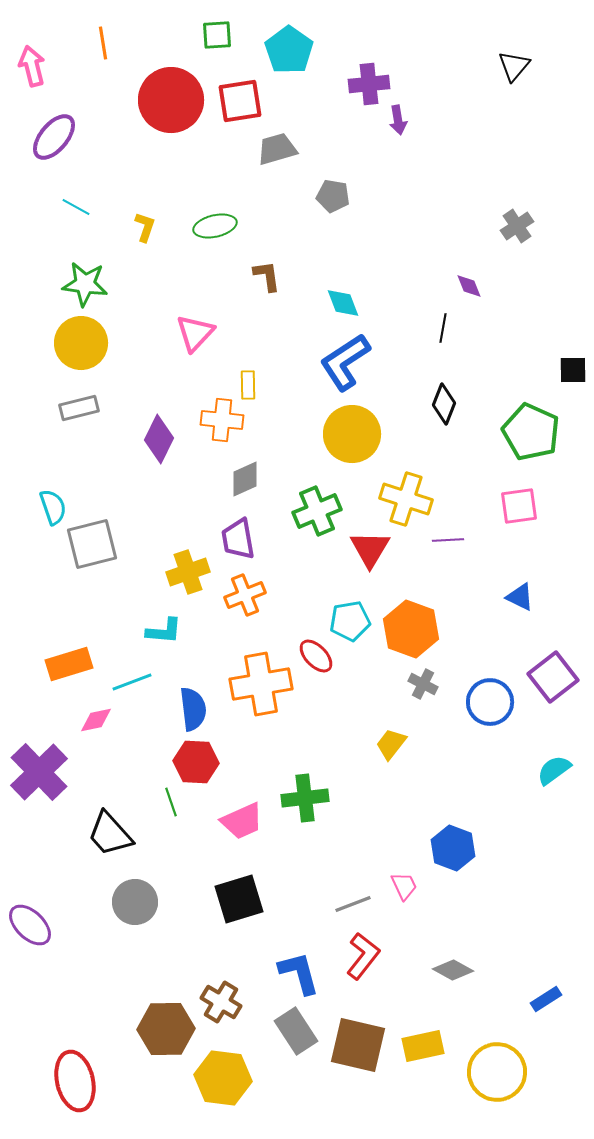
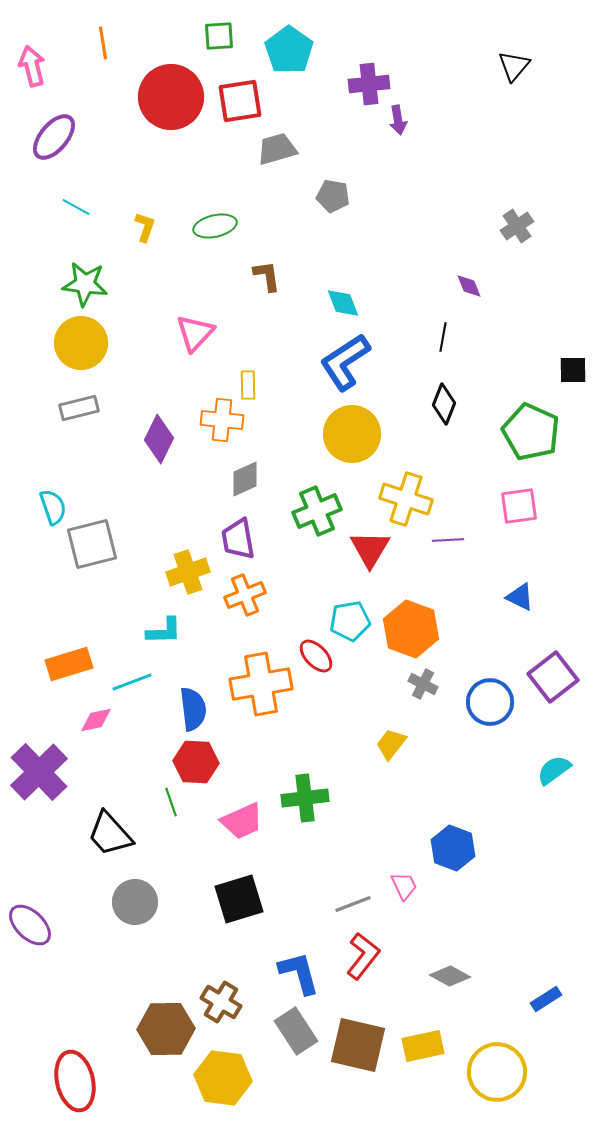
green square at (217, 35): moved 2 px right, 1 px down
red circle at (171, 100): moved 3 px up
black line at (443, 328): moved 9 px down
cyan L-shape at (164, 631): rotated 6 degrees counterclockwise
gray diamond at (453, 970): moved 3 px left, 6 px down
